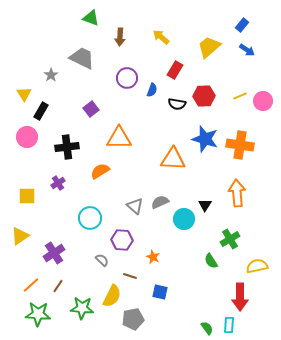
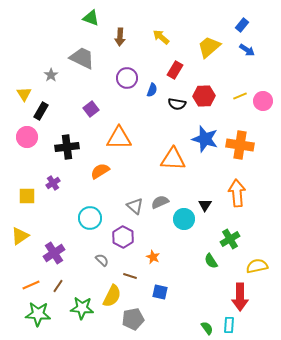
purple cross at (58, 183): moved 5 px left
purple hexagon at (122, 240): moved 1 px right, 3 px up; rotated 25 degrees clockwise
orange line at (31, 285): rotated 18 degrees clockwise
